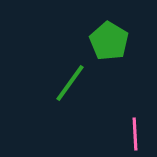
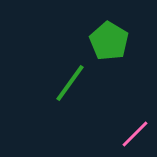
pink line: rotated 48 degrees clockwise
